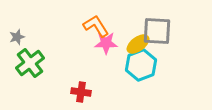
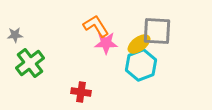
gray star: moved 2 px left, 2 px up; rotated 14 degrees clockwise
yellow ellipse: moved 1 px right
